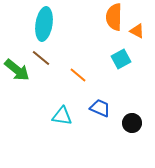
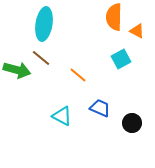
green arrow: rotated 24 degrees counterclockwise
cyan triangle: rotated 20 degrees clockwise
